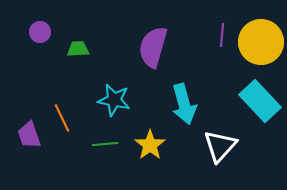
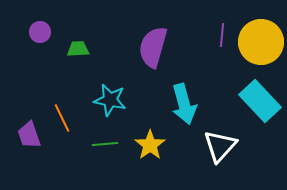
cyan star: moved 4 px left
